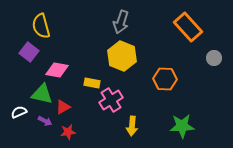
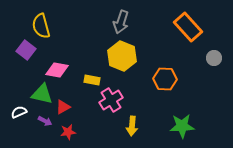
purple square: moved 3 px left, 2 px up
yellow rectangle: moved 3 px up
